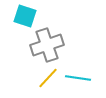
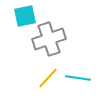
cyan square: rotated 30 degrees counterclockwise
gray cross: moved 2 px right, 6 px up
